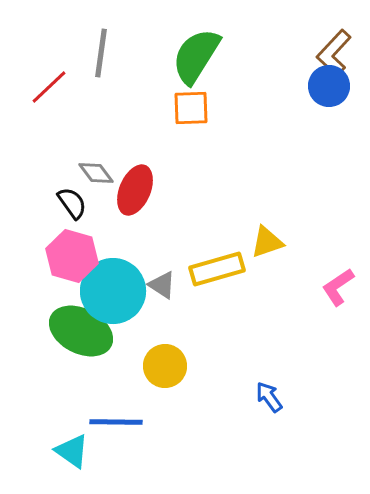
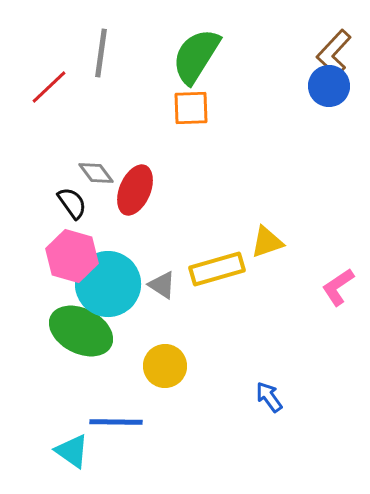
cyan circle: moved 5 px left, 7 px up
